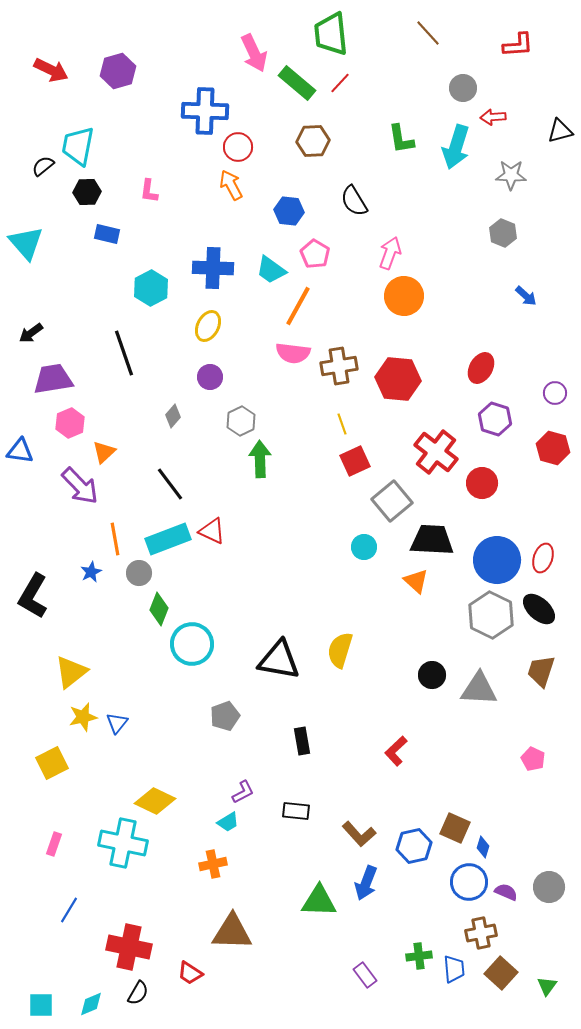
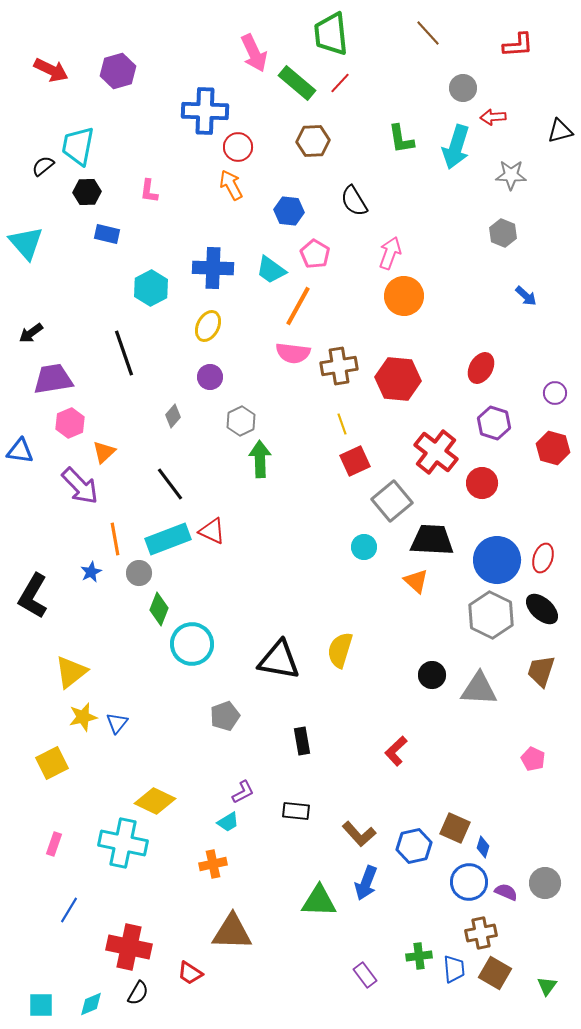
purple hexagon at (495, 419): moved 1 px left, 4 px down
black ellipse at (539, 609): moved 3 px right
gray circle at (549, 887): moved 4 px left, 4 px up
brown square at (501, 973): moved 6 px left; rotated 12 degrees counterclockwise
